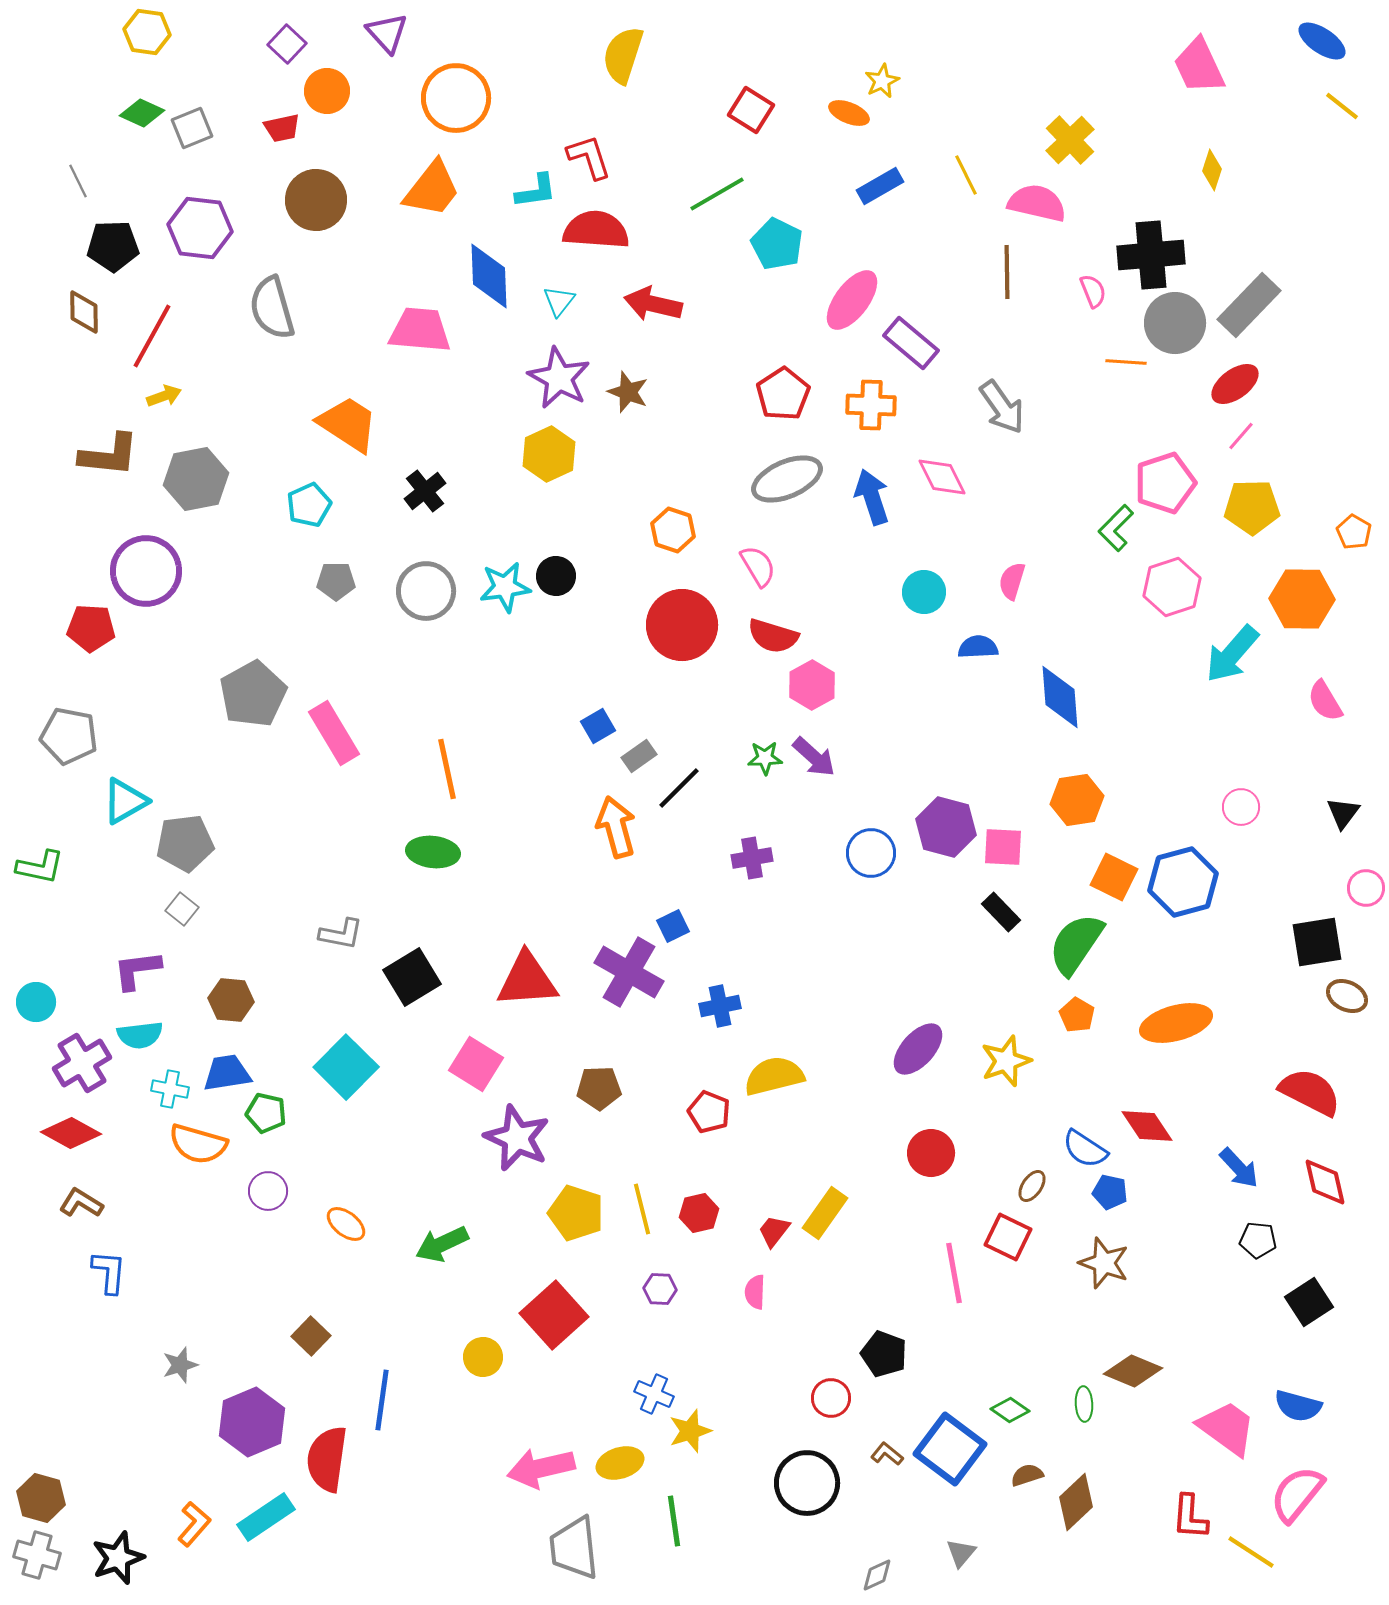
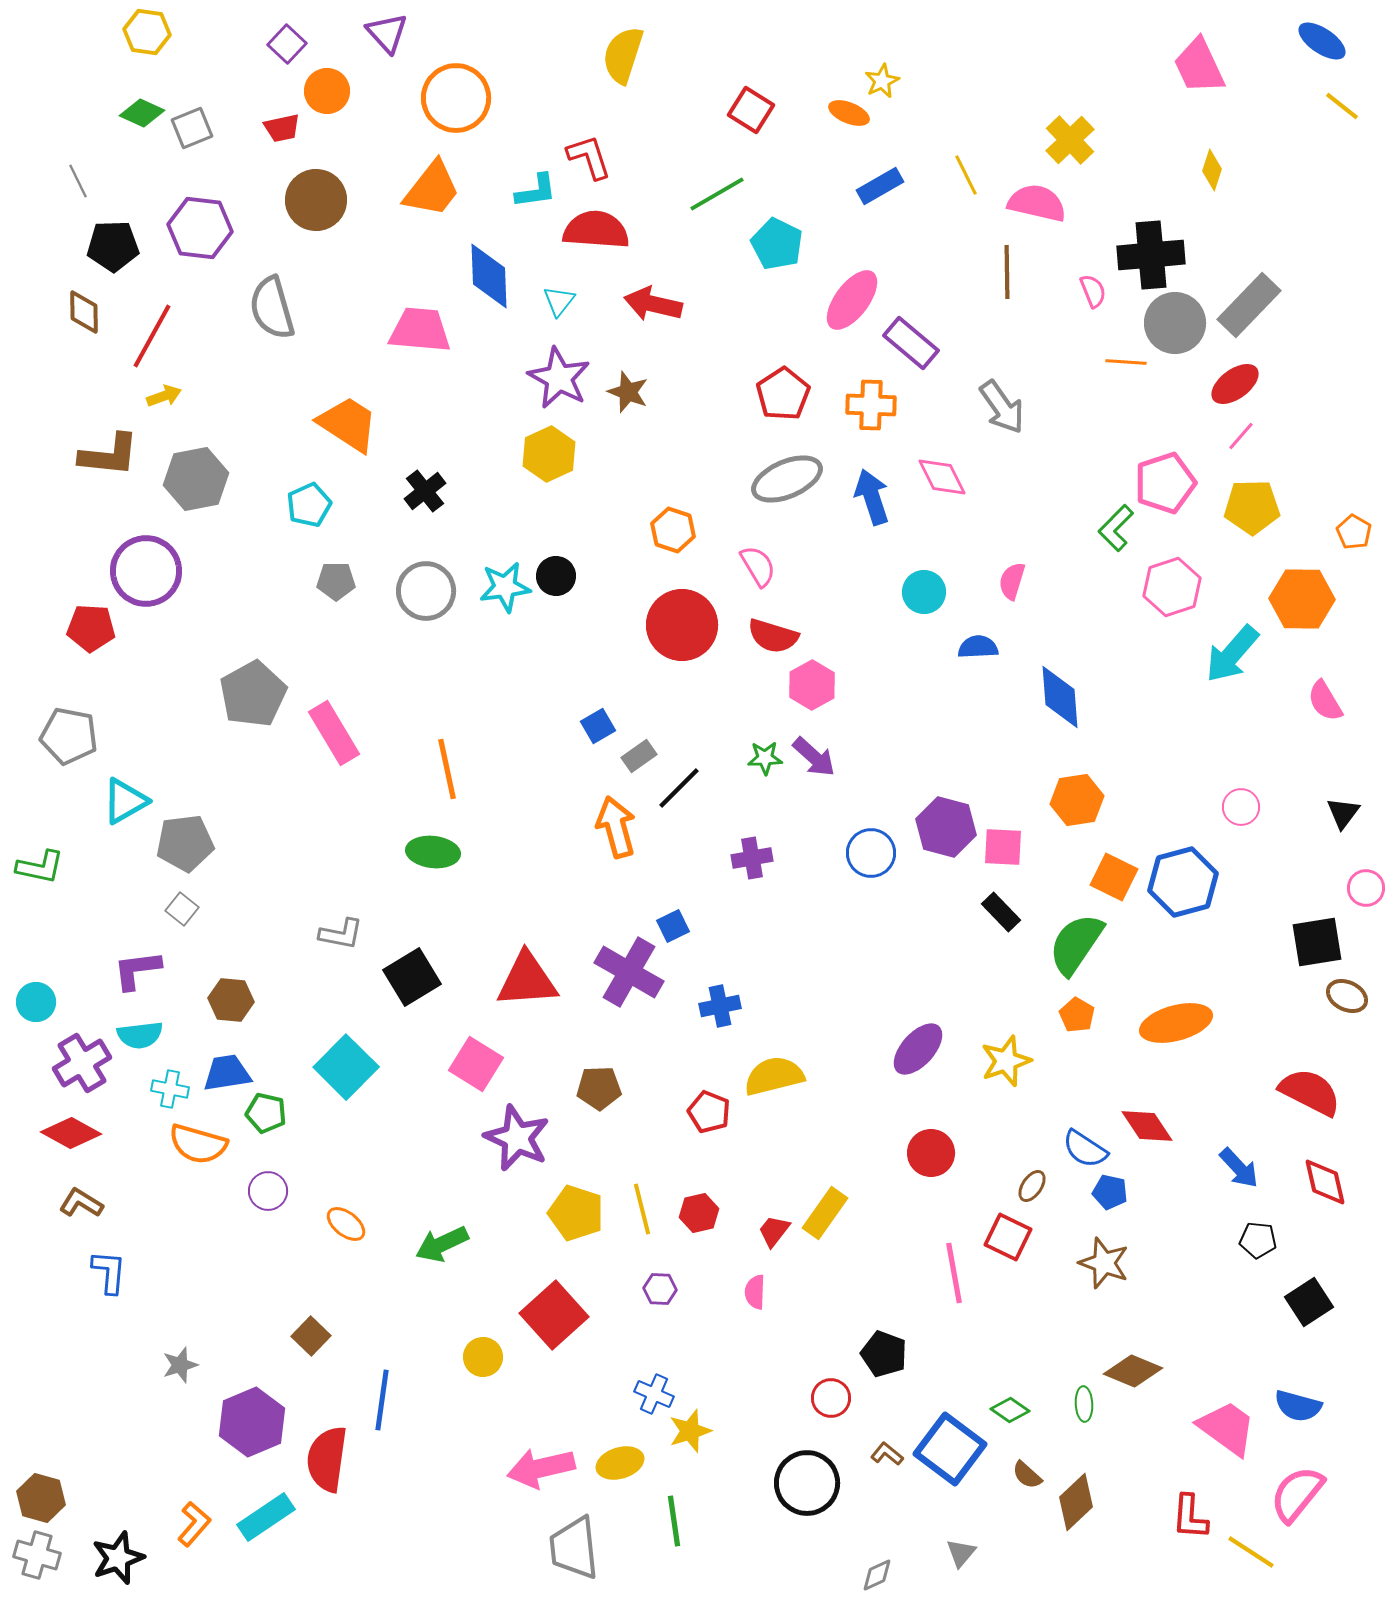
brown semicircle at (1027, 1475): rotated 120 degrees counterclockwise
